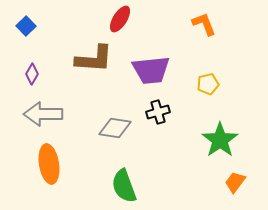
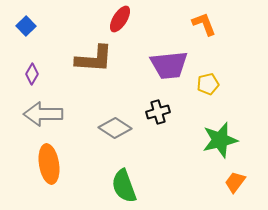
purple trapezoid: moved 18 px right, 5 px up
gray diamond: rotated 24 degrees clockwise
green star: rotated 21 degrees clockwise
